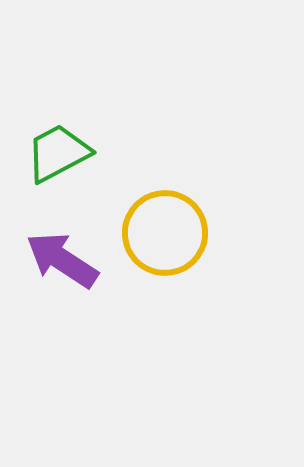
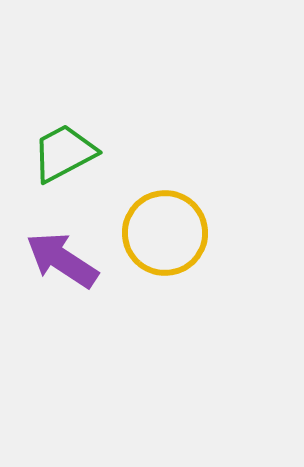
green trapezoid: moved 6 px right
